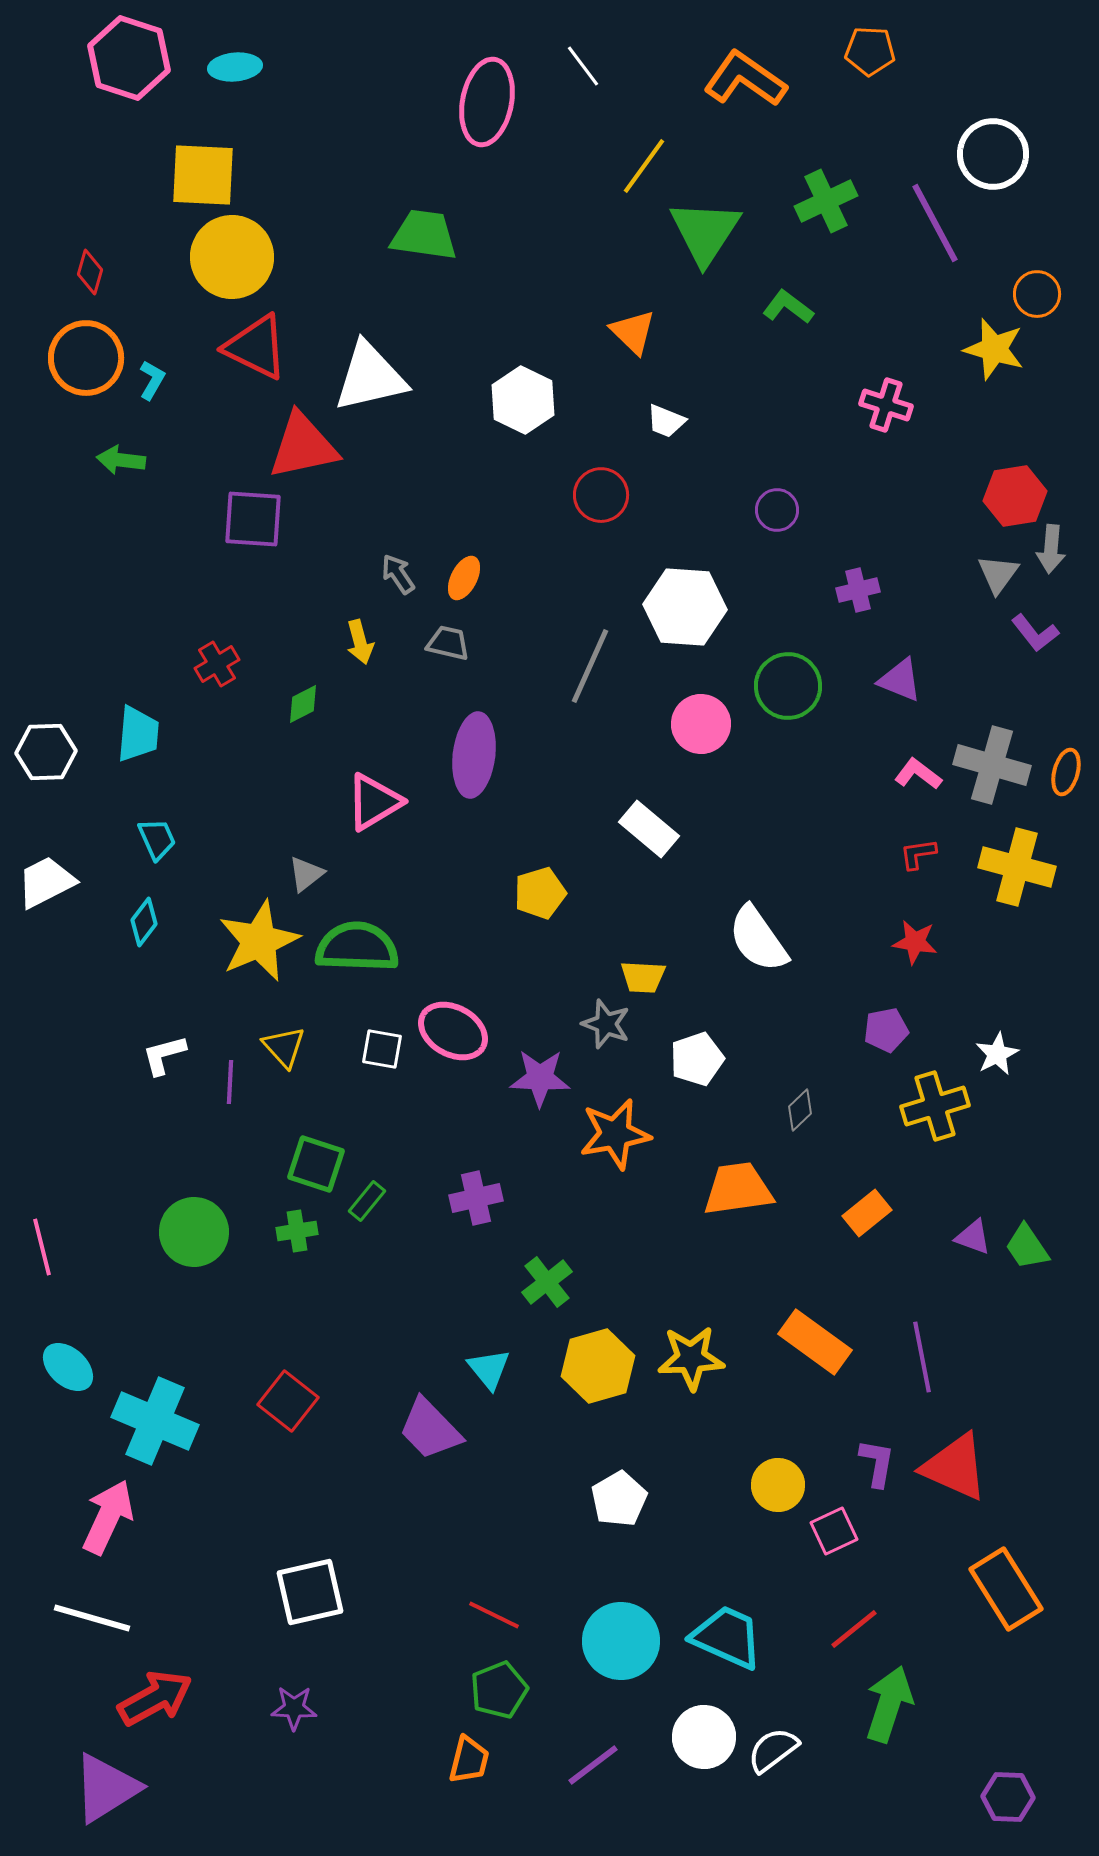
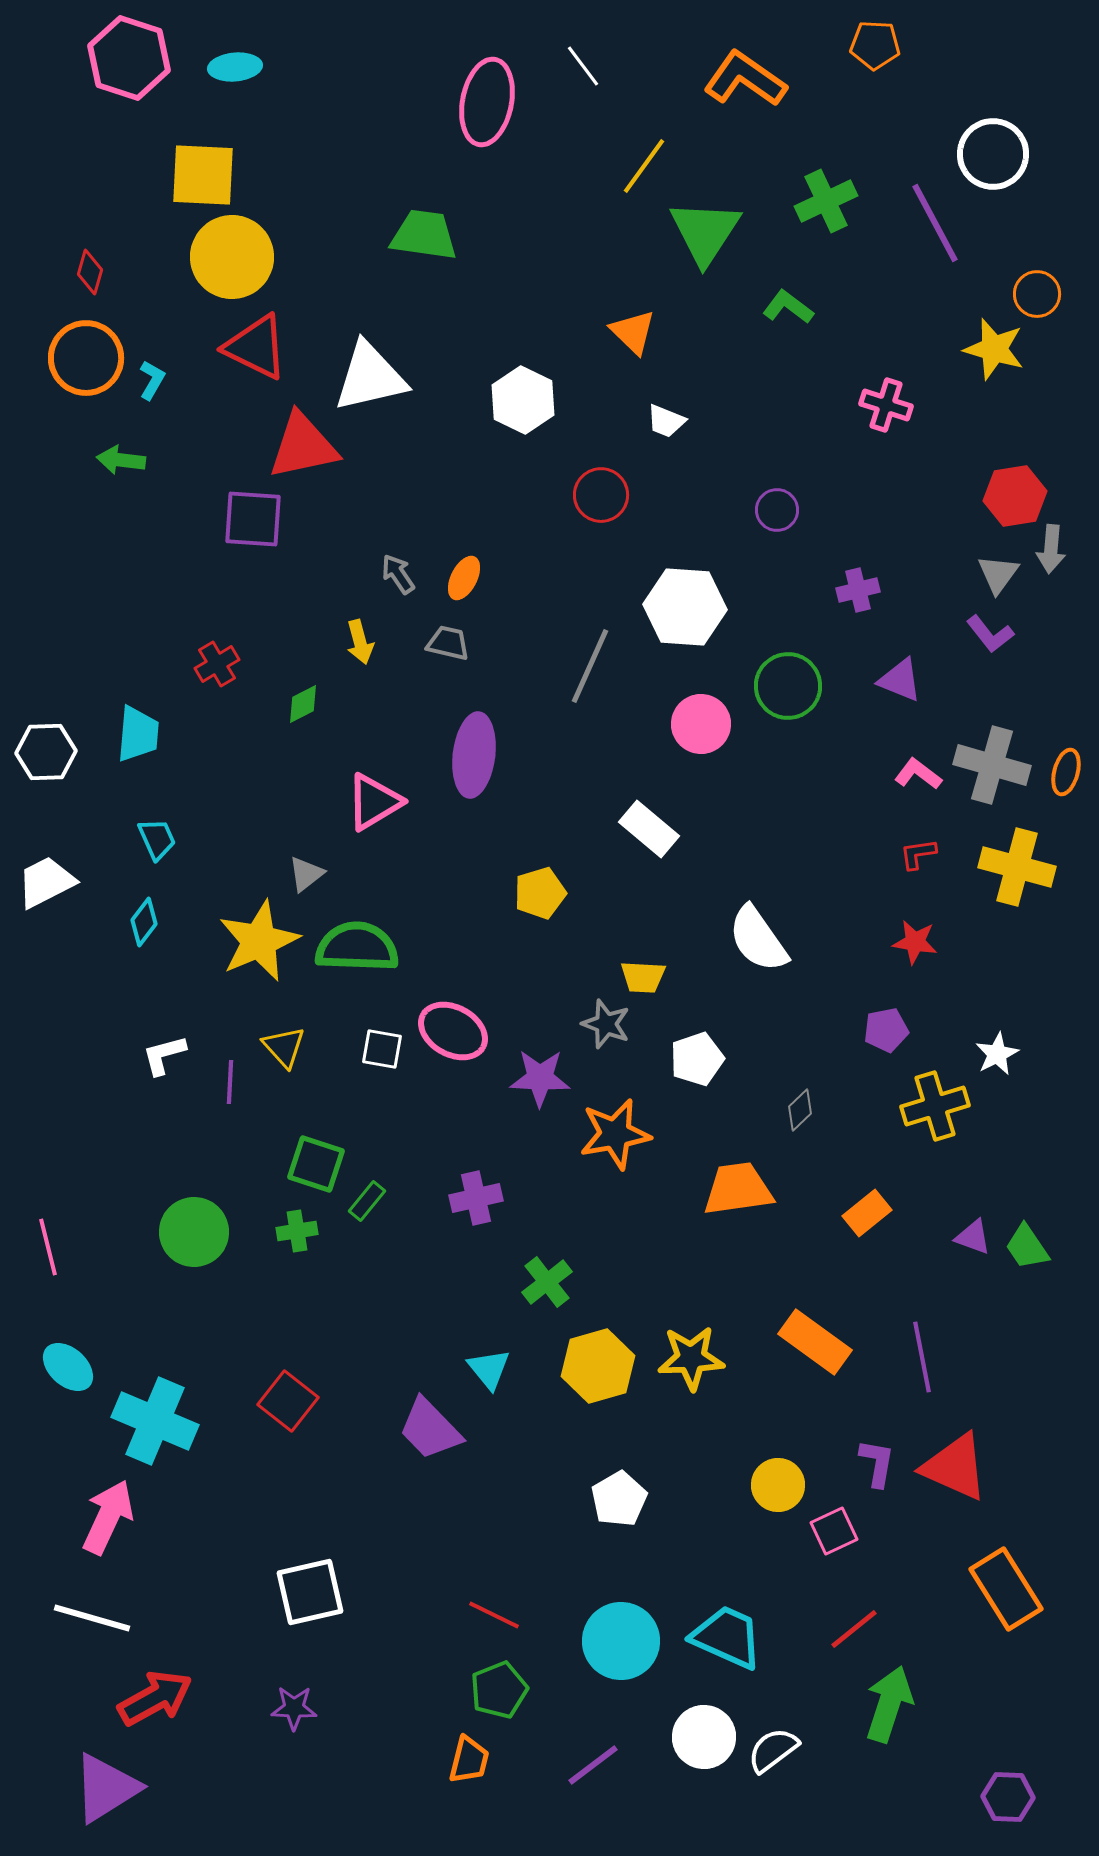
orange pentagon at (870, 51): moved 5 px right, 6 px up
purple L-shape at (1035, 633): moved 45 px left, 1 px down
pink line at (42, 1247): moved 6 px right
